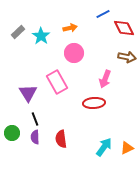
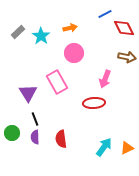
blue line: moved 2 px right
